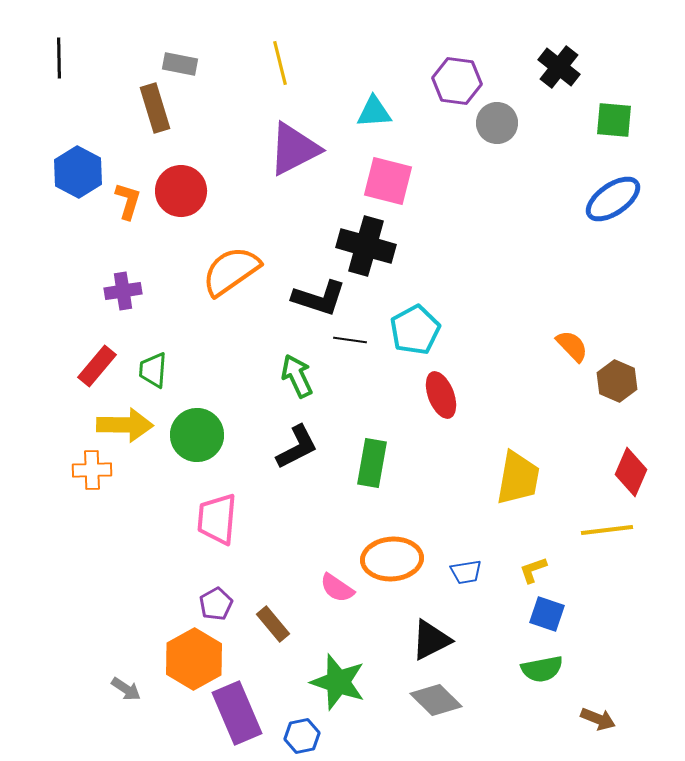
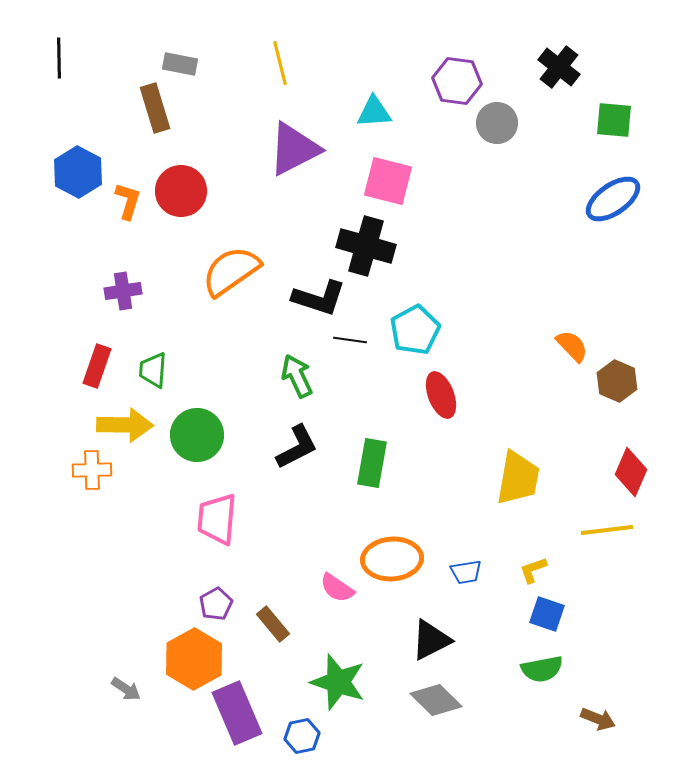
red rectangle at (97, 366): rotated 21 degrees counterclockwise
